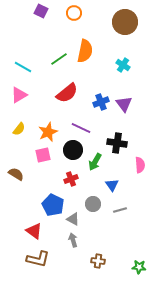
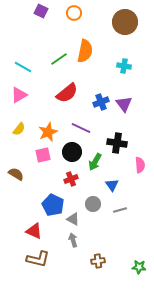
cyan cross: moved 1 px right, 1 px down; rotated 24 degrees counterclockwise
black circle: moved 1 px left, 2 px down
red triangle: rotated 12 degrees counterclockwise
brown cross: rotated 16 degrees counterclockwise
